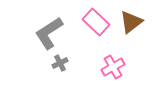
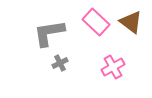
brown triangle: rotated 45 degrees counterclockwise
gray L-shape: rotated 24 degrees clockwise
